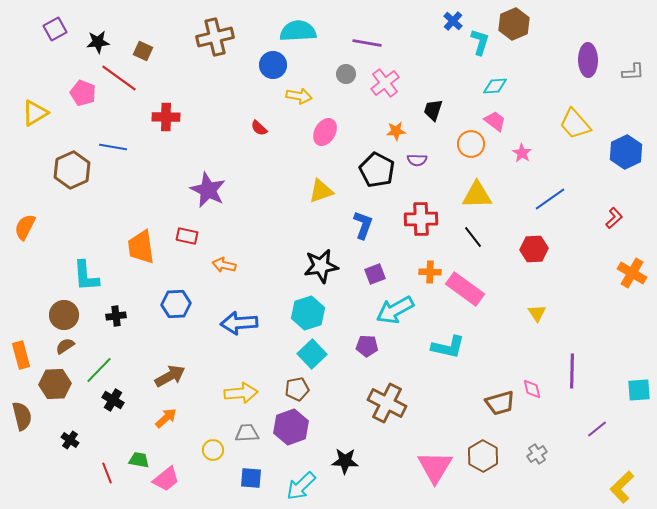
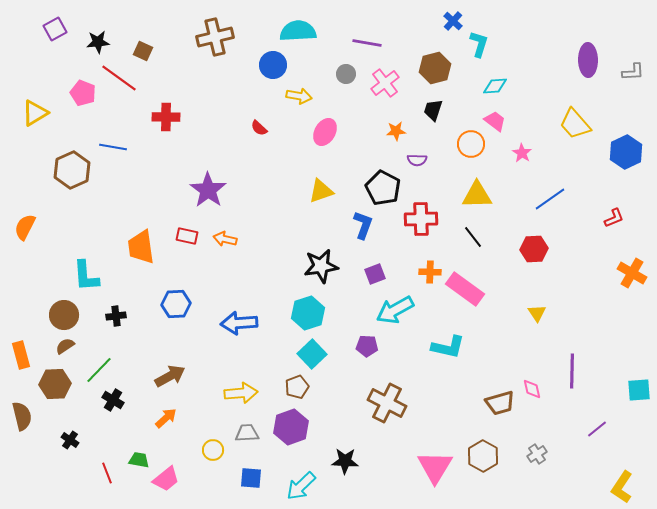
brown hexagon at (514, 24): moved 79 px left, 44 px down; rotated 8 degrees clockwise
cyan L-shape at (480, 42): moved 1 px left, 2 px down
black pentagon at (377, 170): moved 6 px right, 18 px down
purple star at (208, 190): rotated 9 degrees clockwise
red L-shape at (614, 218): rotated 20 degrees clockwise
orange arrow at (224, 265): moved 1 px right, 26 px up
brown pentagon at (297, 389): moved 2 px up; rotated 10 degrees counterclockwise
yellow L-shape at (622, 487): rotated 12 degrees counterclockwise
